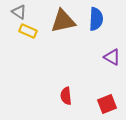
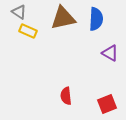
brown triangle: moved 3 px up
purple triangle: moved 2 px left, 4 px up
